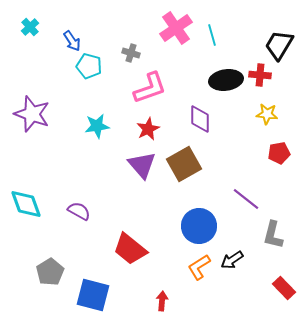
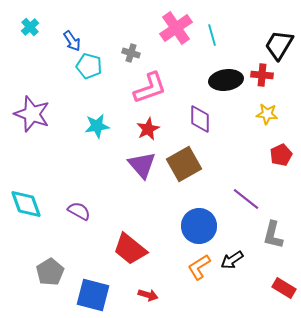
red cross: moved 2 px right
red pentagon: moved 2 px right, 2 px down; rotated 15 degrees counterclockwise
red rectangle: rotated 15 degrees counterclockwise
red arrow: moved 14 px left, 6 px up; rotated 102 degrees clockwise
